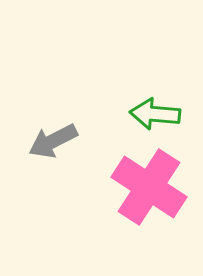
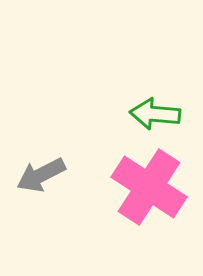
gray arrow: moved 12 px left, 34 px down
